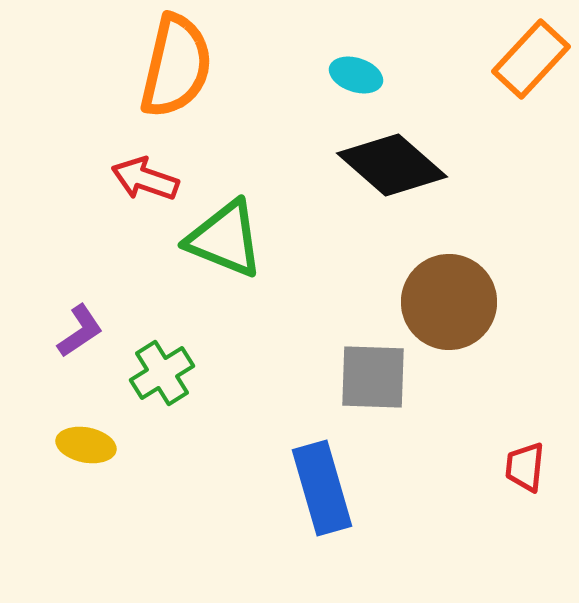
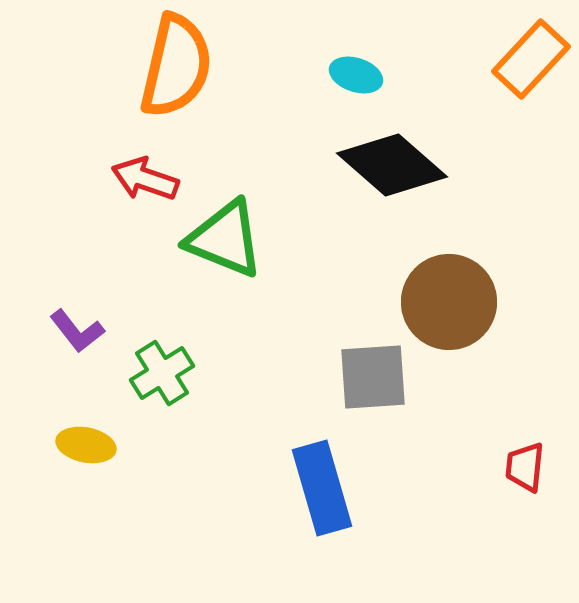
purple L-shape: moved 3 px left; rotated 86 degrees clockwise
gray square: rotated 6 degrees counterclockwise
